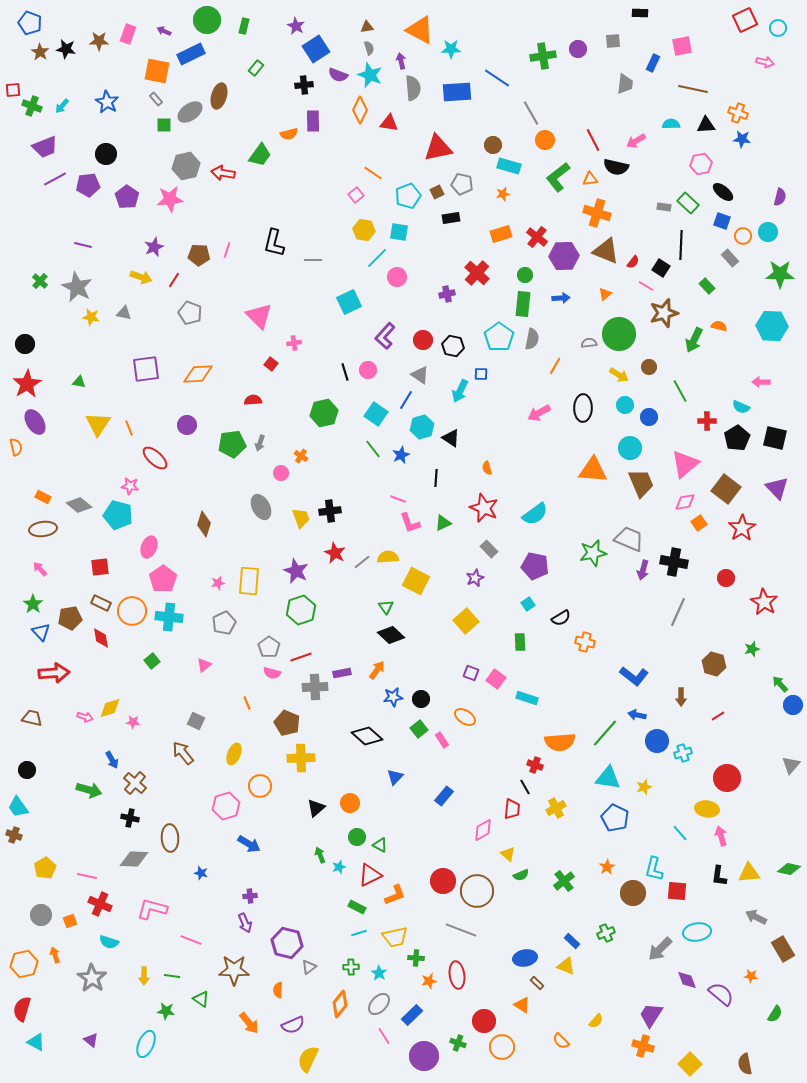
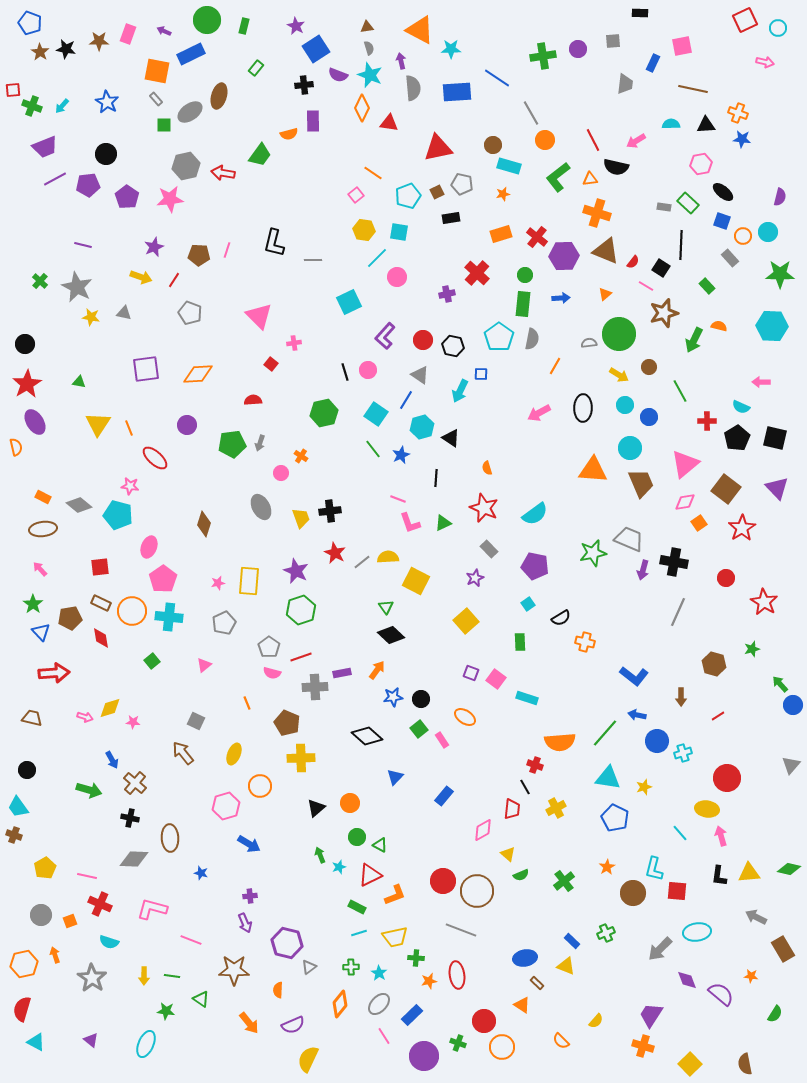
orange diamond at (360, 110): moved 2 px right, 2 px up
